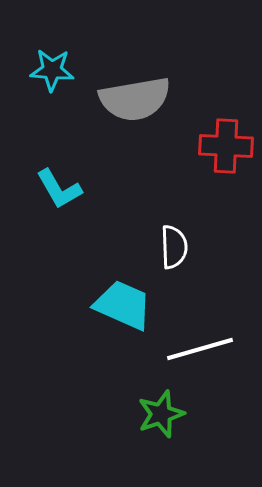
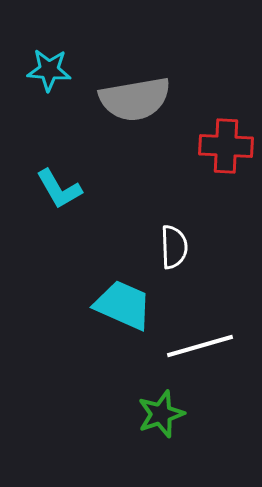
cyan star: moved 3 px left
white line: moved 3 px up
